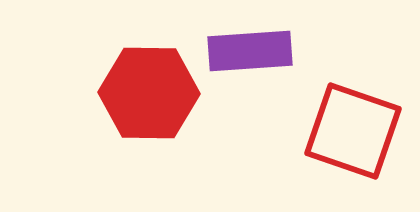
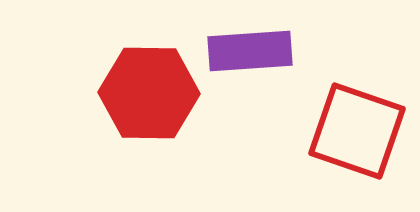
red square: moved 4 px right
